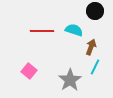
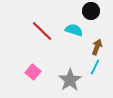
black circle: moved 4 px left
red line: rotated 45 degrees clockwise
brown arrow: moved 6 px right
pink square: moved 4 px right, 1 px down
